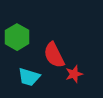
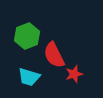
green hexagon: moved 10 px right, 1 px up; rotated 10 degrees clockwise
